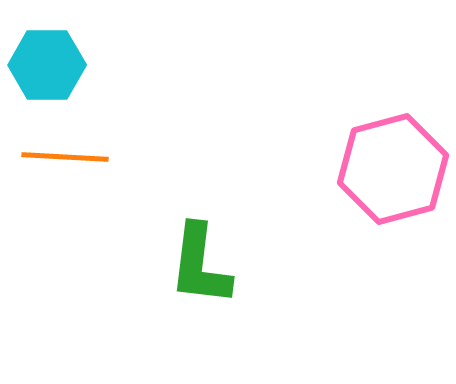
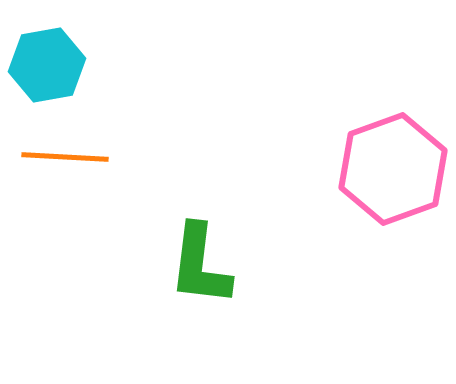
cyan hexagon: rotated 10 degrees counterclockwise
pink hexagon: rotated 5 degrees counterclockwise
